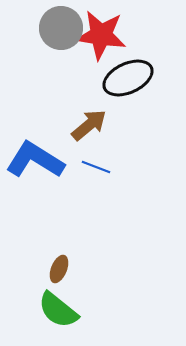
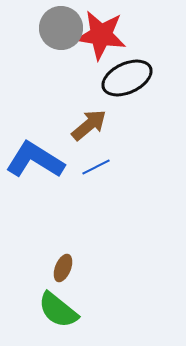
black ellipse: moved 1 px left
blue line: rotated 48 degrees counterclockwise
brown ellipse: moved 4 px right, 1 px up
